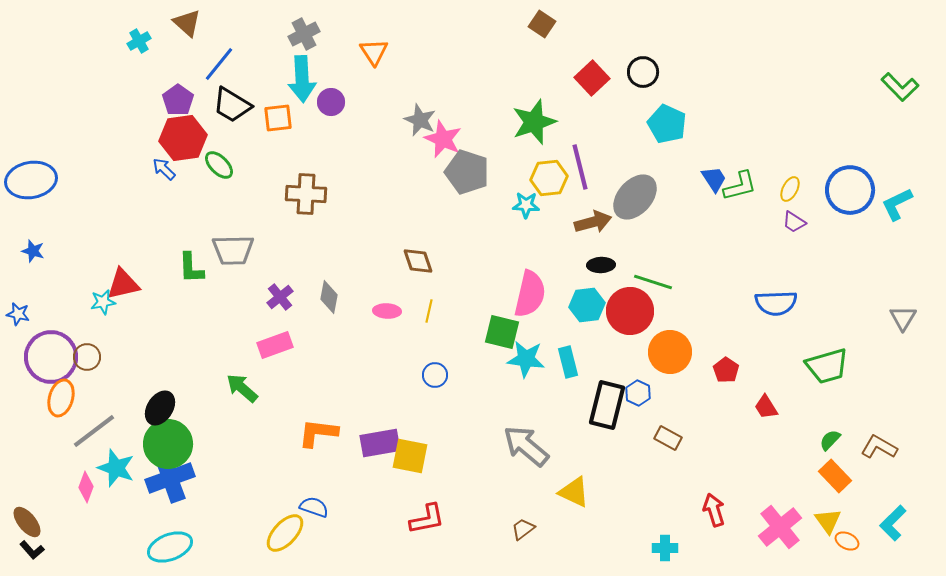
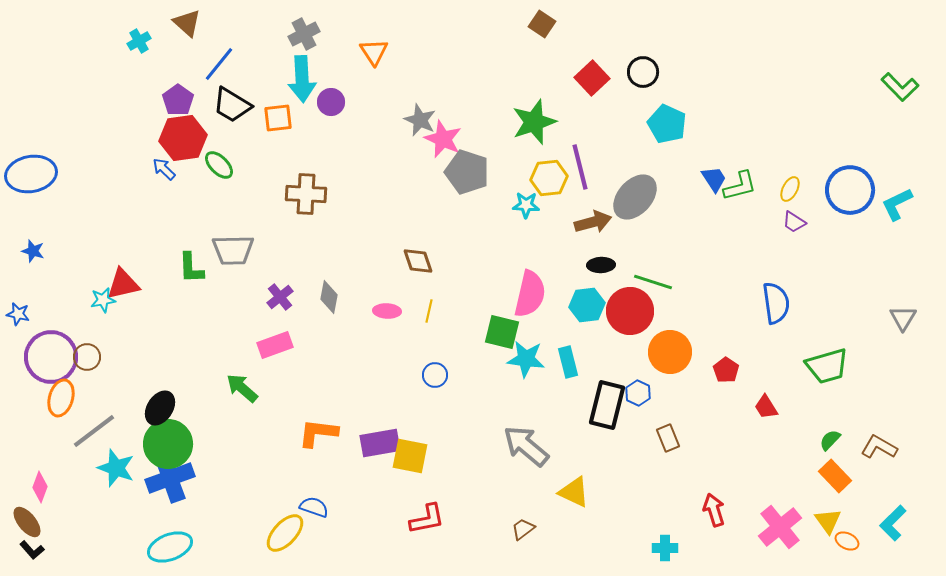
blue ellipse at (31, 180): moved 6 px up
cyan star at (103, 302): moved 2 px up
blue semicircle at (776, 303): rotated 96 degrees counterclockwise
brown rectangle at (668, 438): rotated 40 degrees clockwise
pink diamond at (86, 487): moved 46 px left
